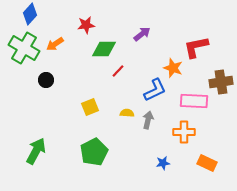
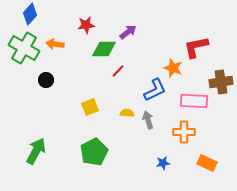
purple arrow: moved 14 px left, 2 px up
orange arrow: rotated 42 degrees clockwise
gray arrow: rotated 30 degrees counterclockwise
